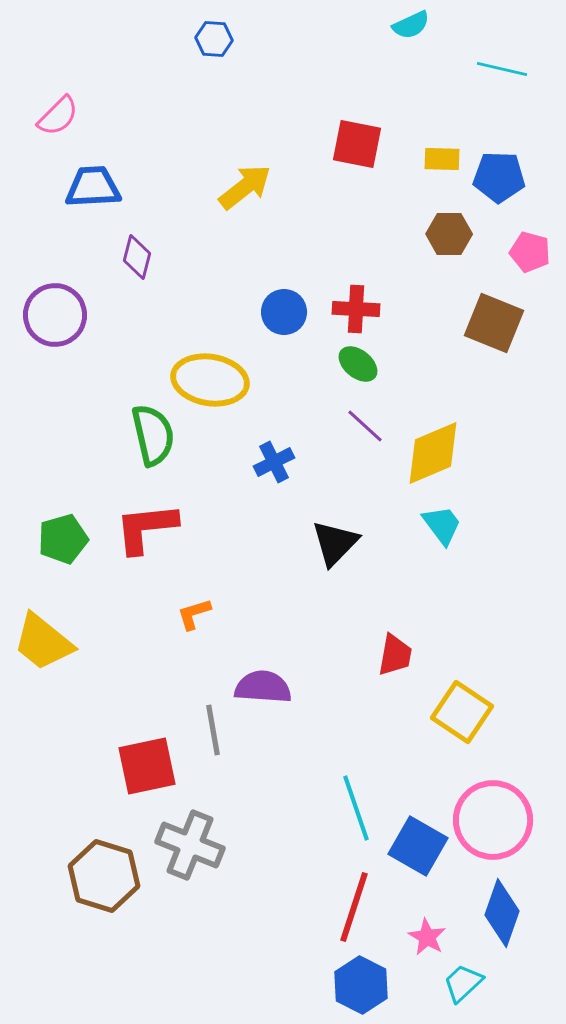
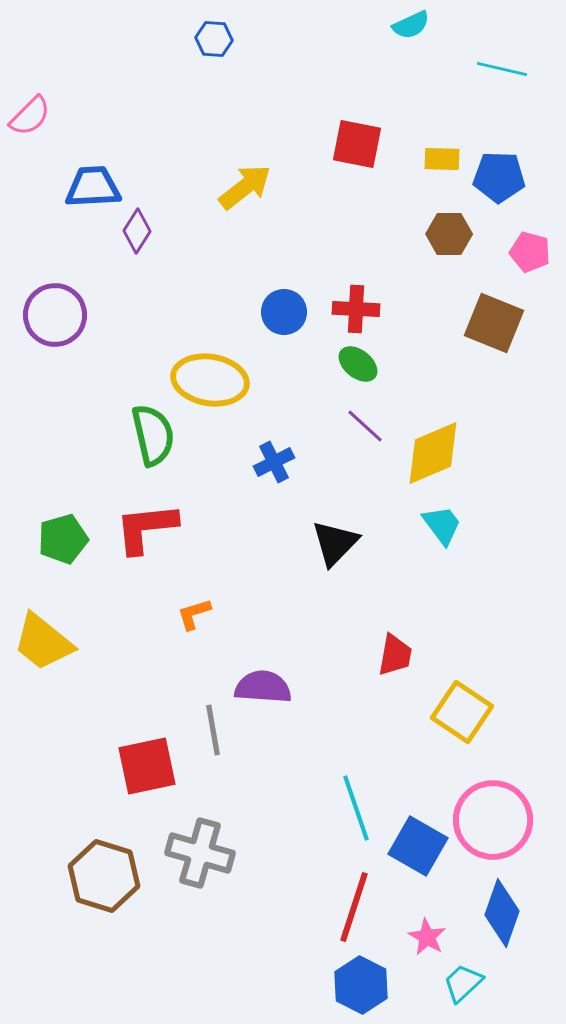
pink semicircle at (58, 116): moved 28 px left
purple diamond at (137, 257): moved 26 px up; rotated 18 degrees clockwise
gray cross at (190, 845): moved 10 px right, 8 px down; rotated 6 degrees counterclockwise
